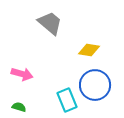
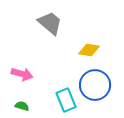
cyan rectangle: moved 1 px left
green semicircle: moved 3 px right, 1 px up
